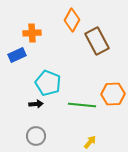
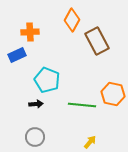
orange cross: moved 2 px left, 1 px up
cyan pentagon: moved 1 px left, 3 px up
orange hexagon: rotated 15 degrees clockwise
gray circle: moved 1 px left, 1 px down
